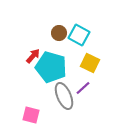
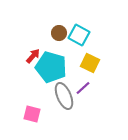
pink square: moved 1 px right, 1 px up
